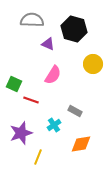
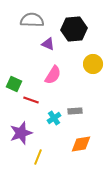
black hexagon: rotated 20 degrees counterclockwise
gray rectangle: rotated 32 degrees counterclockwise
cyan cross: moved 7 px up
